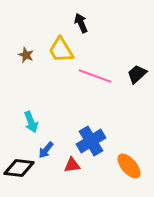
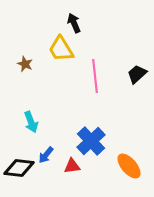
black arrow: moved 7 px left
yellow trapezoid: moved 1 px up
brown star: moved 1 px left, 9 px down
pink line: rotated 64 degrees clockwise
blue cross: rotated 12 degrees counterclockwise
blue arrow: moved 5 px down
red triangle: moved 1 px down
